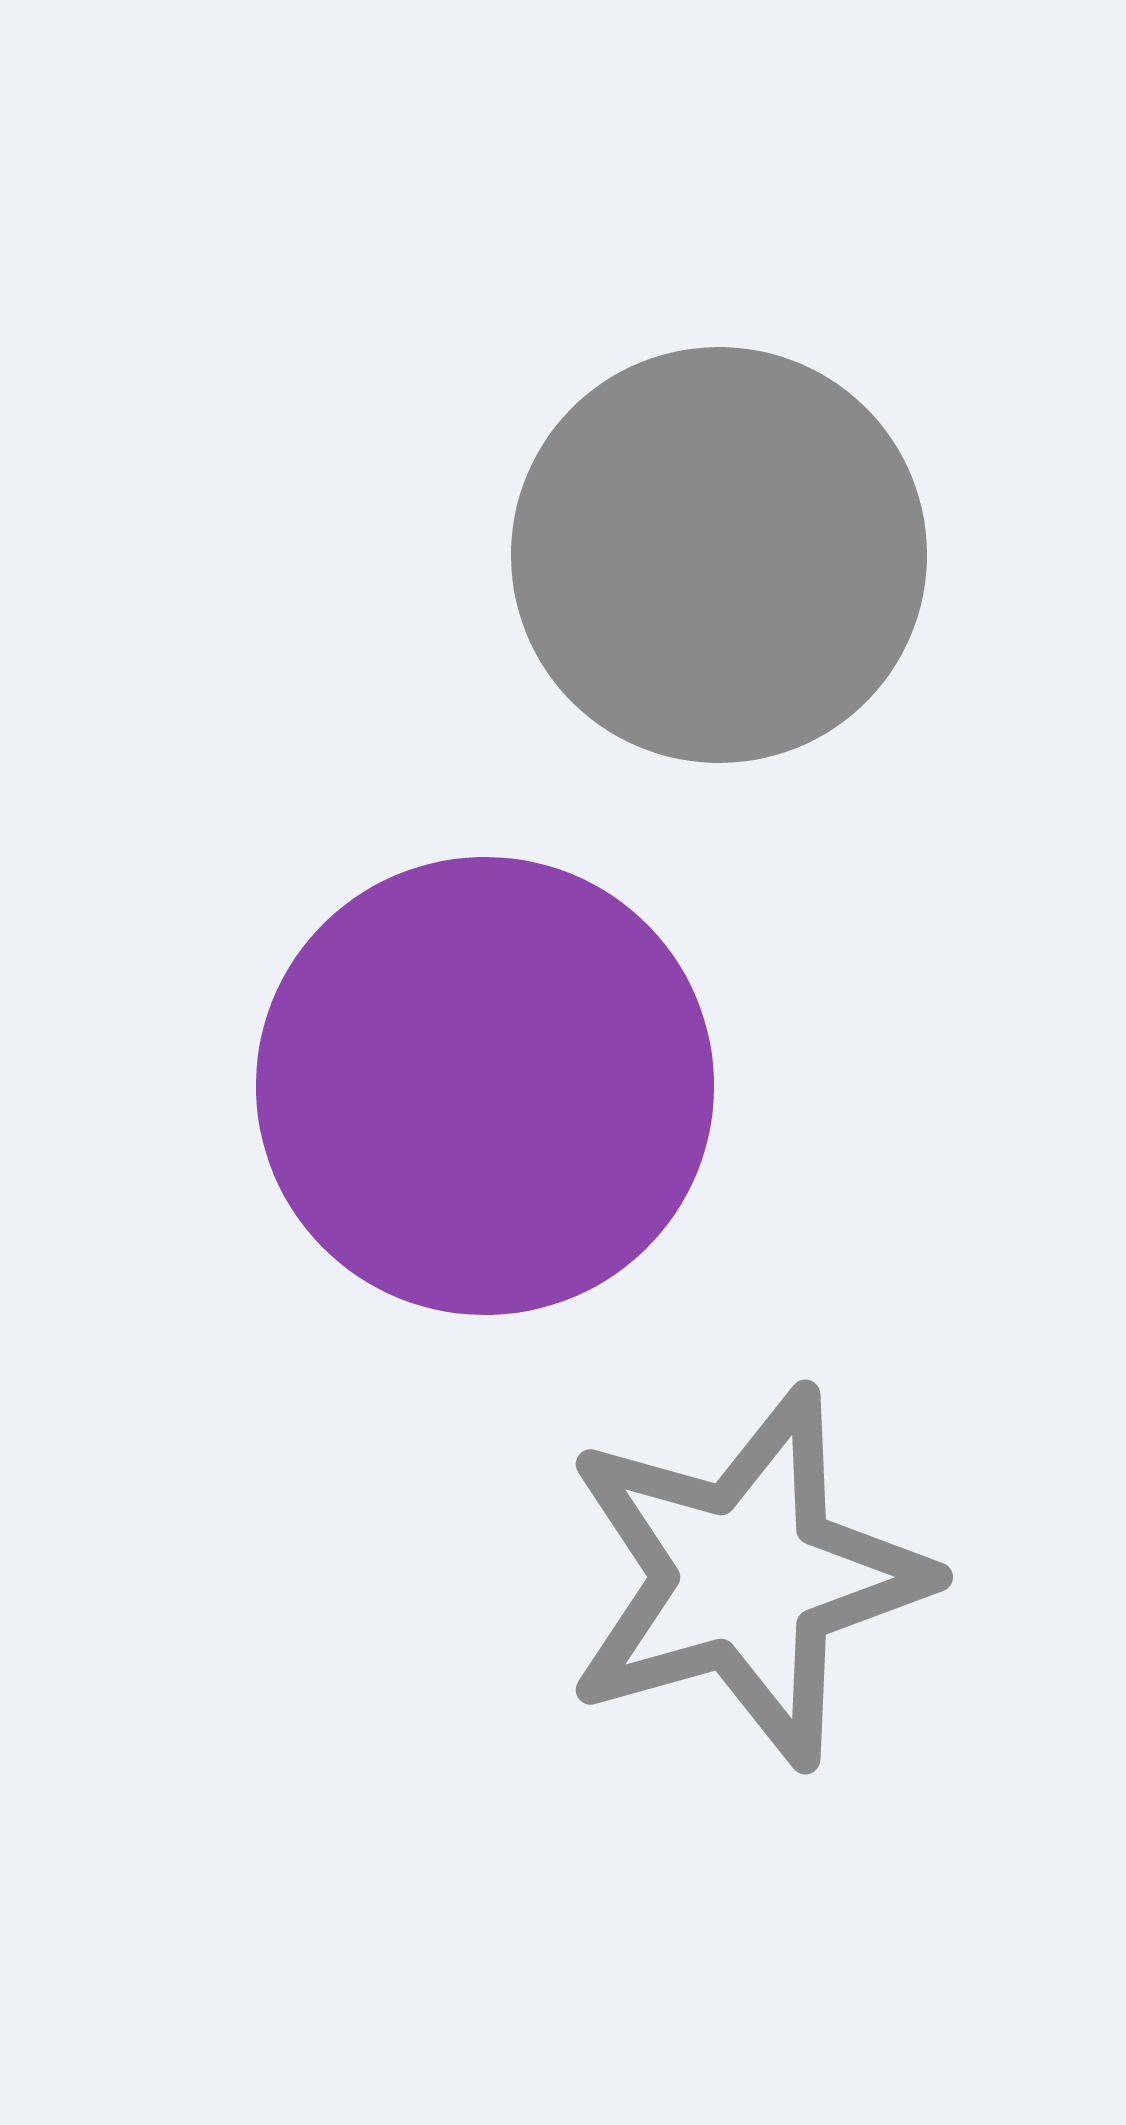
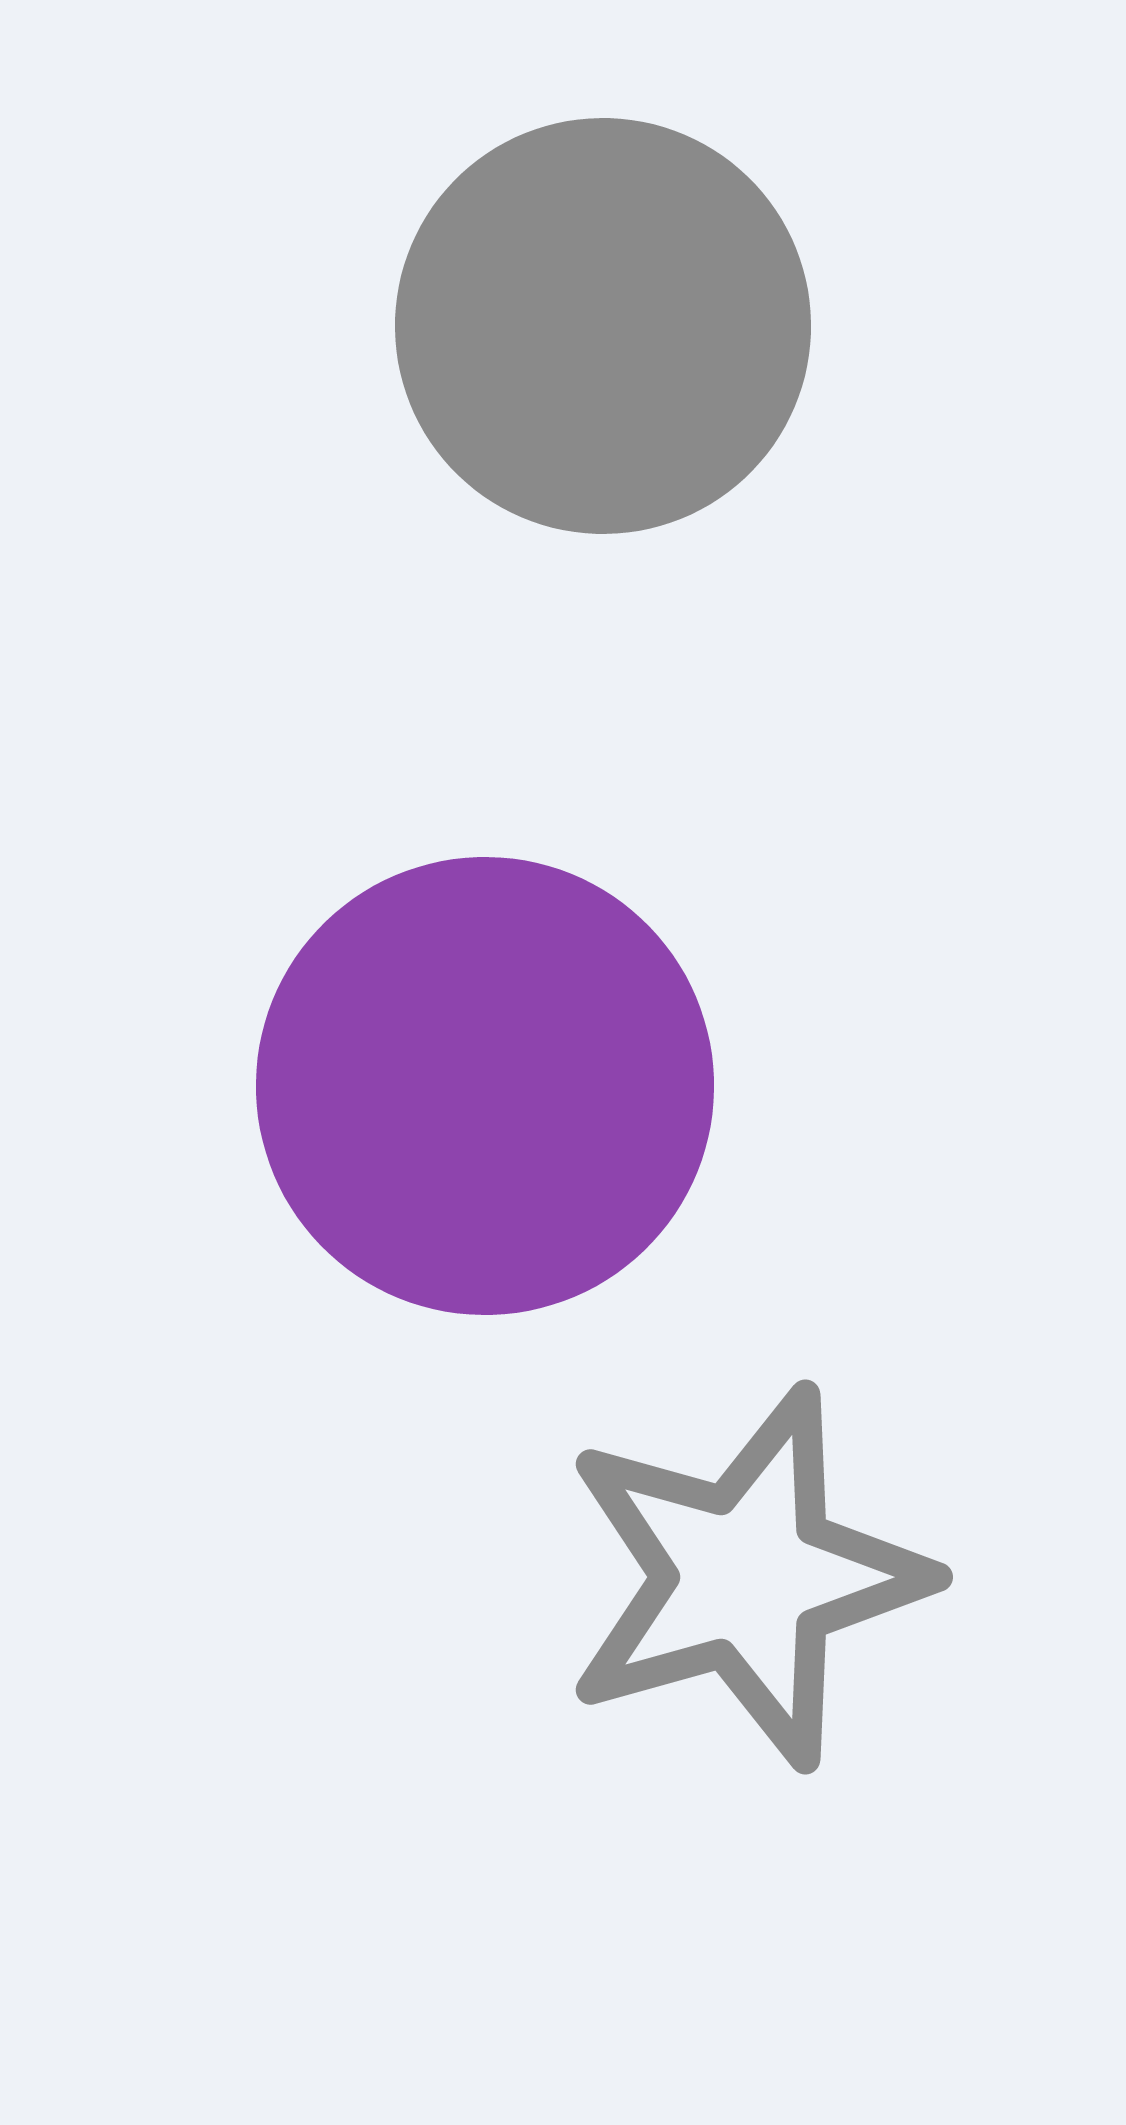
gray circle: moved 116 px left, 229 px up
